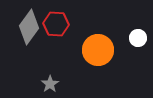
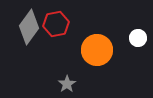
red hexagon: rotated 15 degrees counterclockwise
orange circle: moved 1 px left
gray star: moved 17 px right
